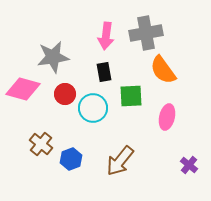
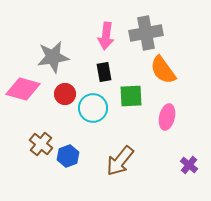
blue hexagon: moved 3 px left, 3 px up
